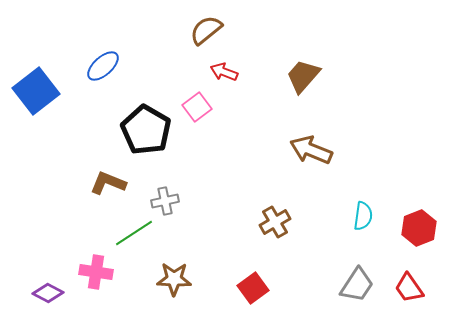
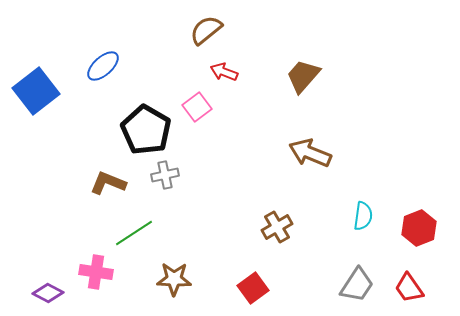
brown arrow: moved 1 px left, 3 px down
gray cross: moved 26 px up
brown cross: moved 2 px right, 5 px down
